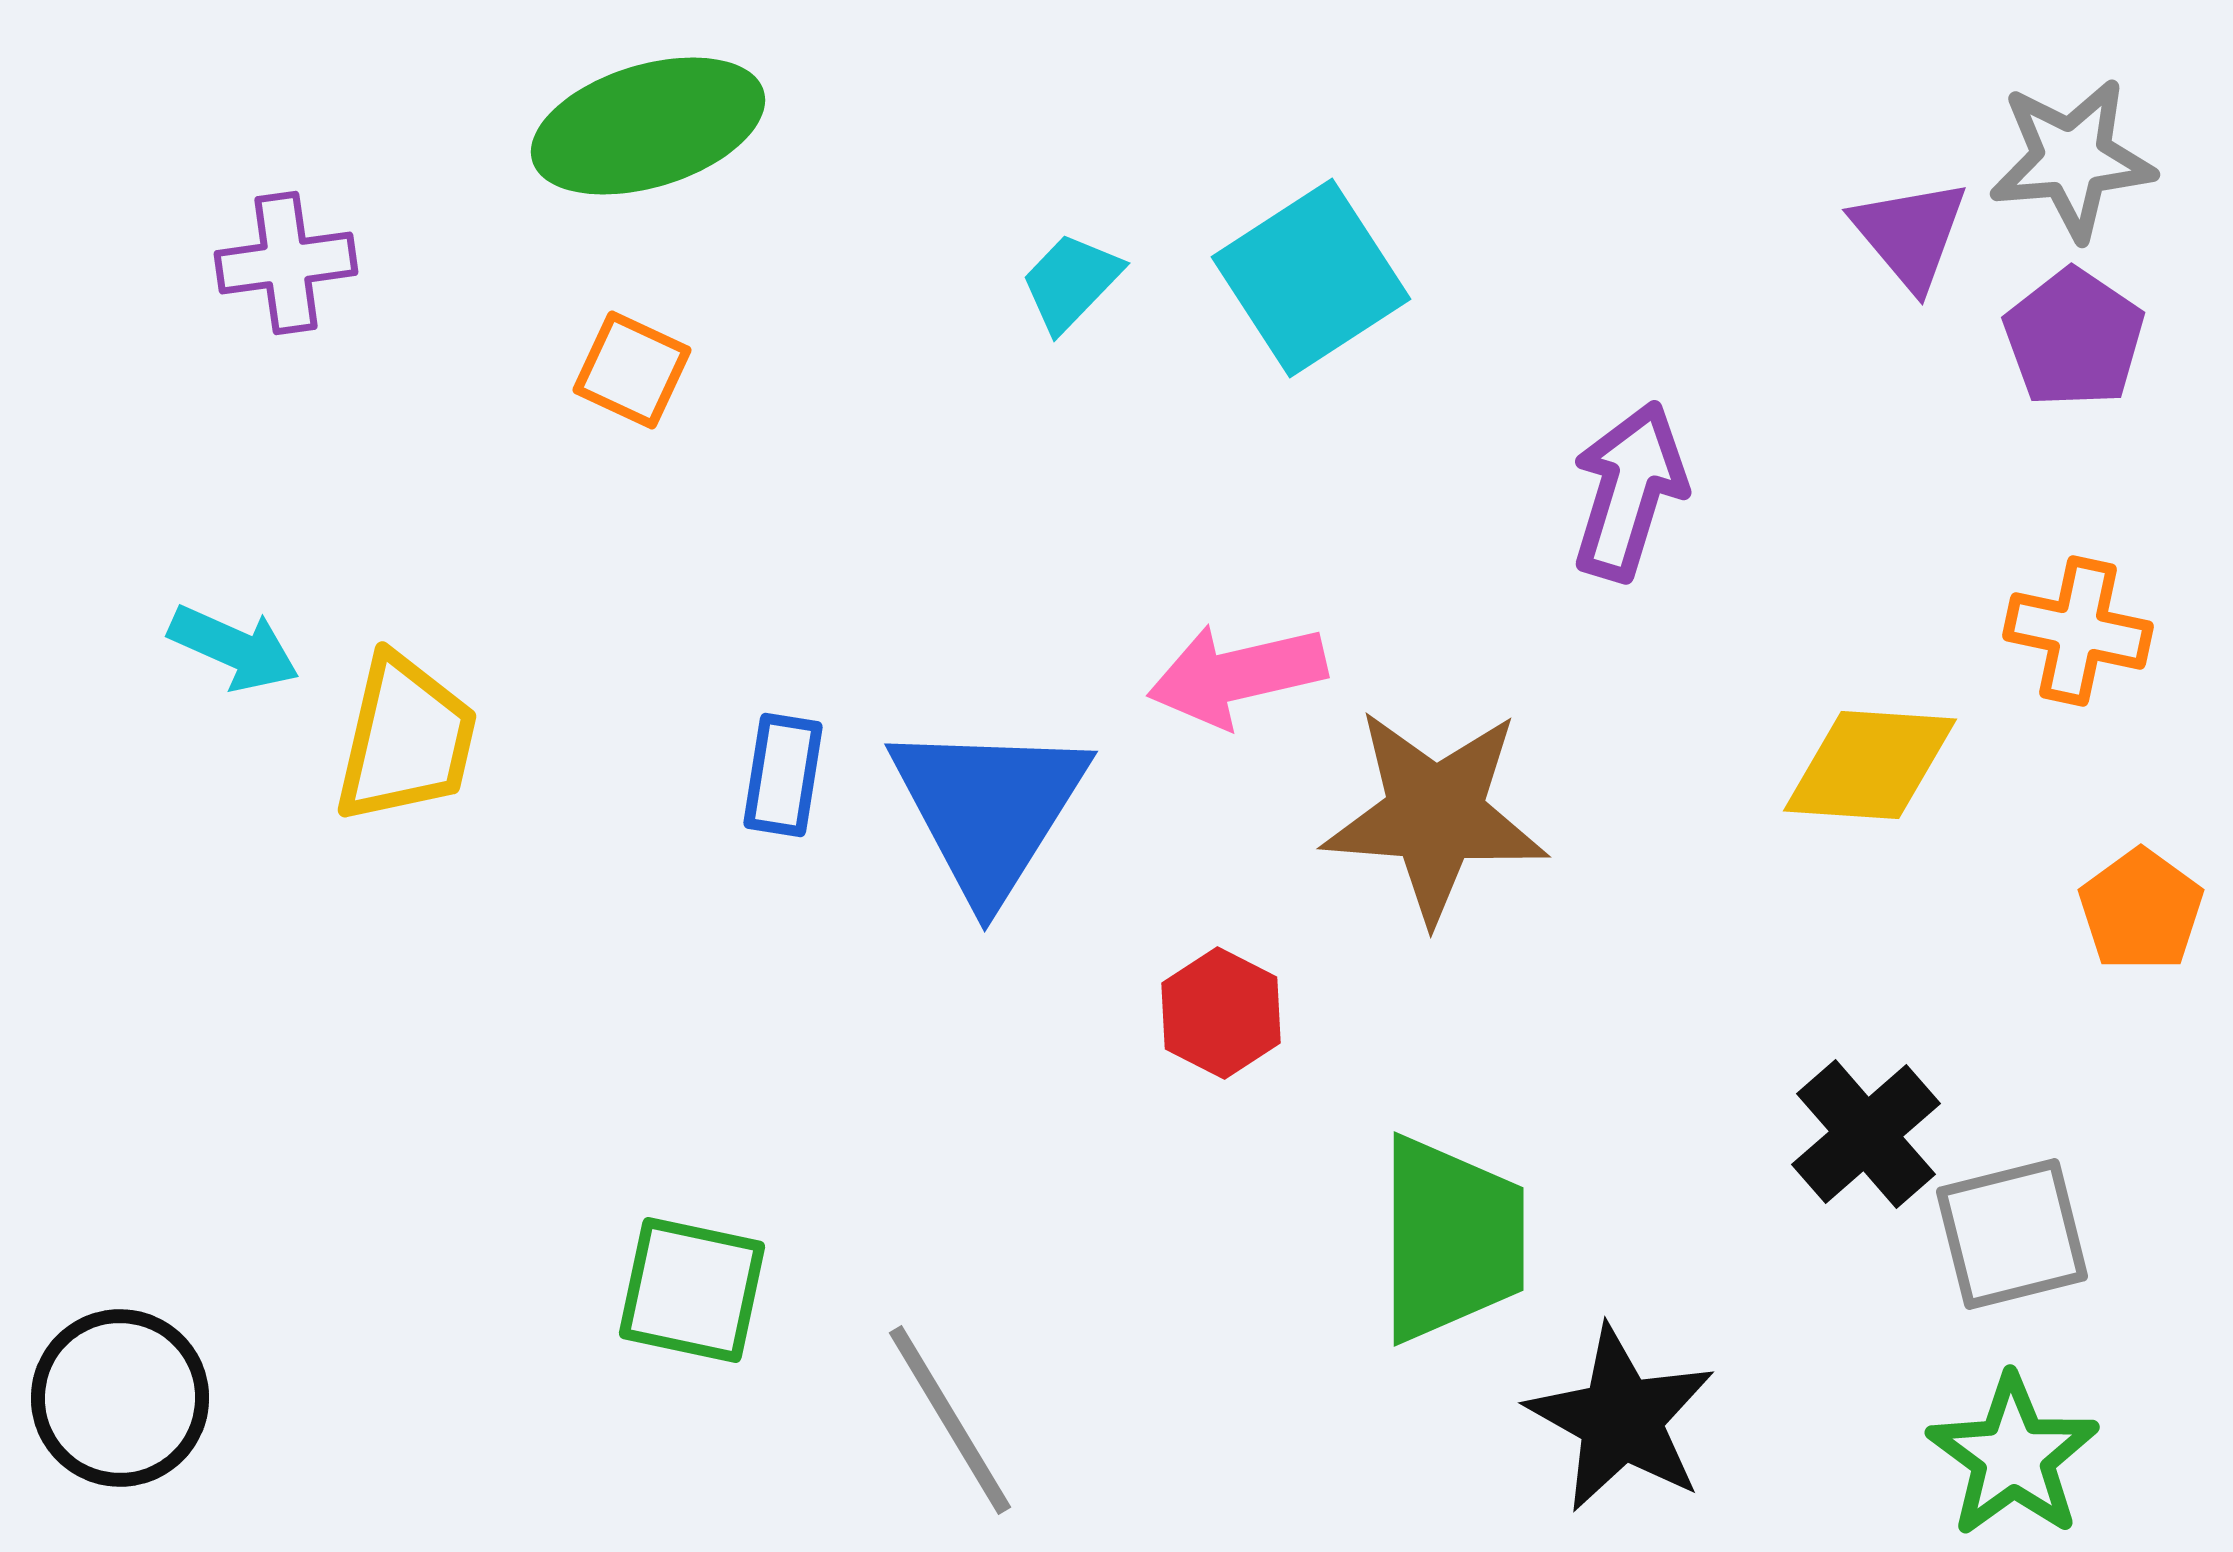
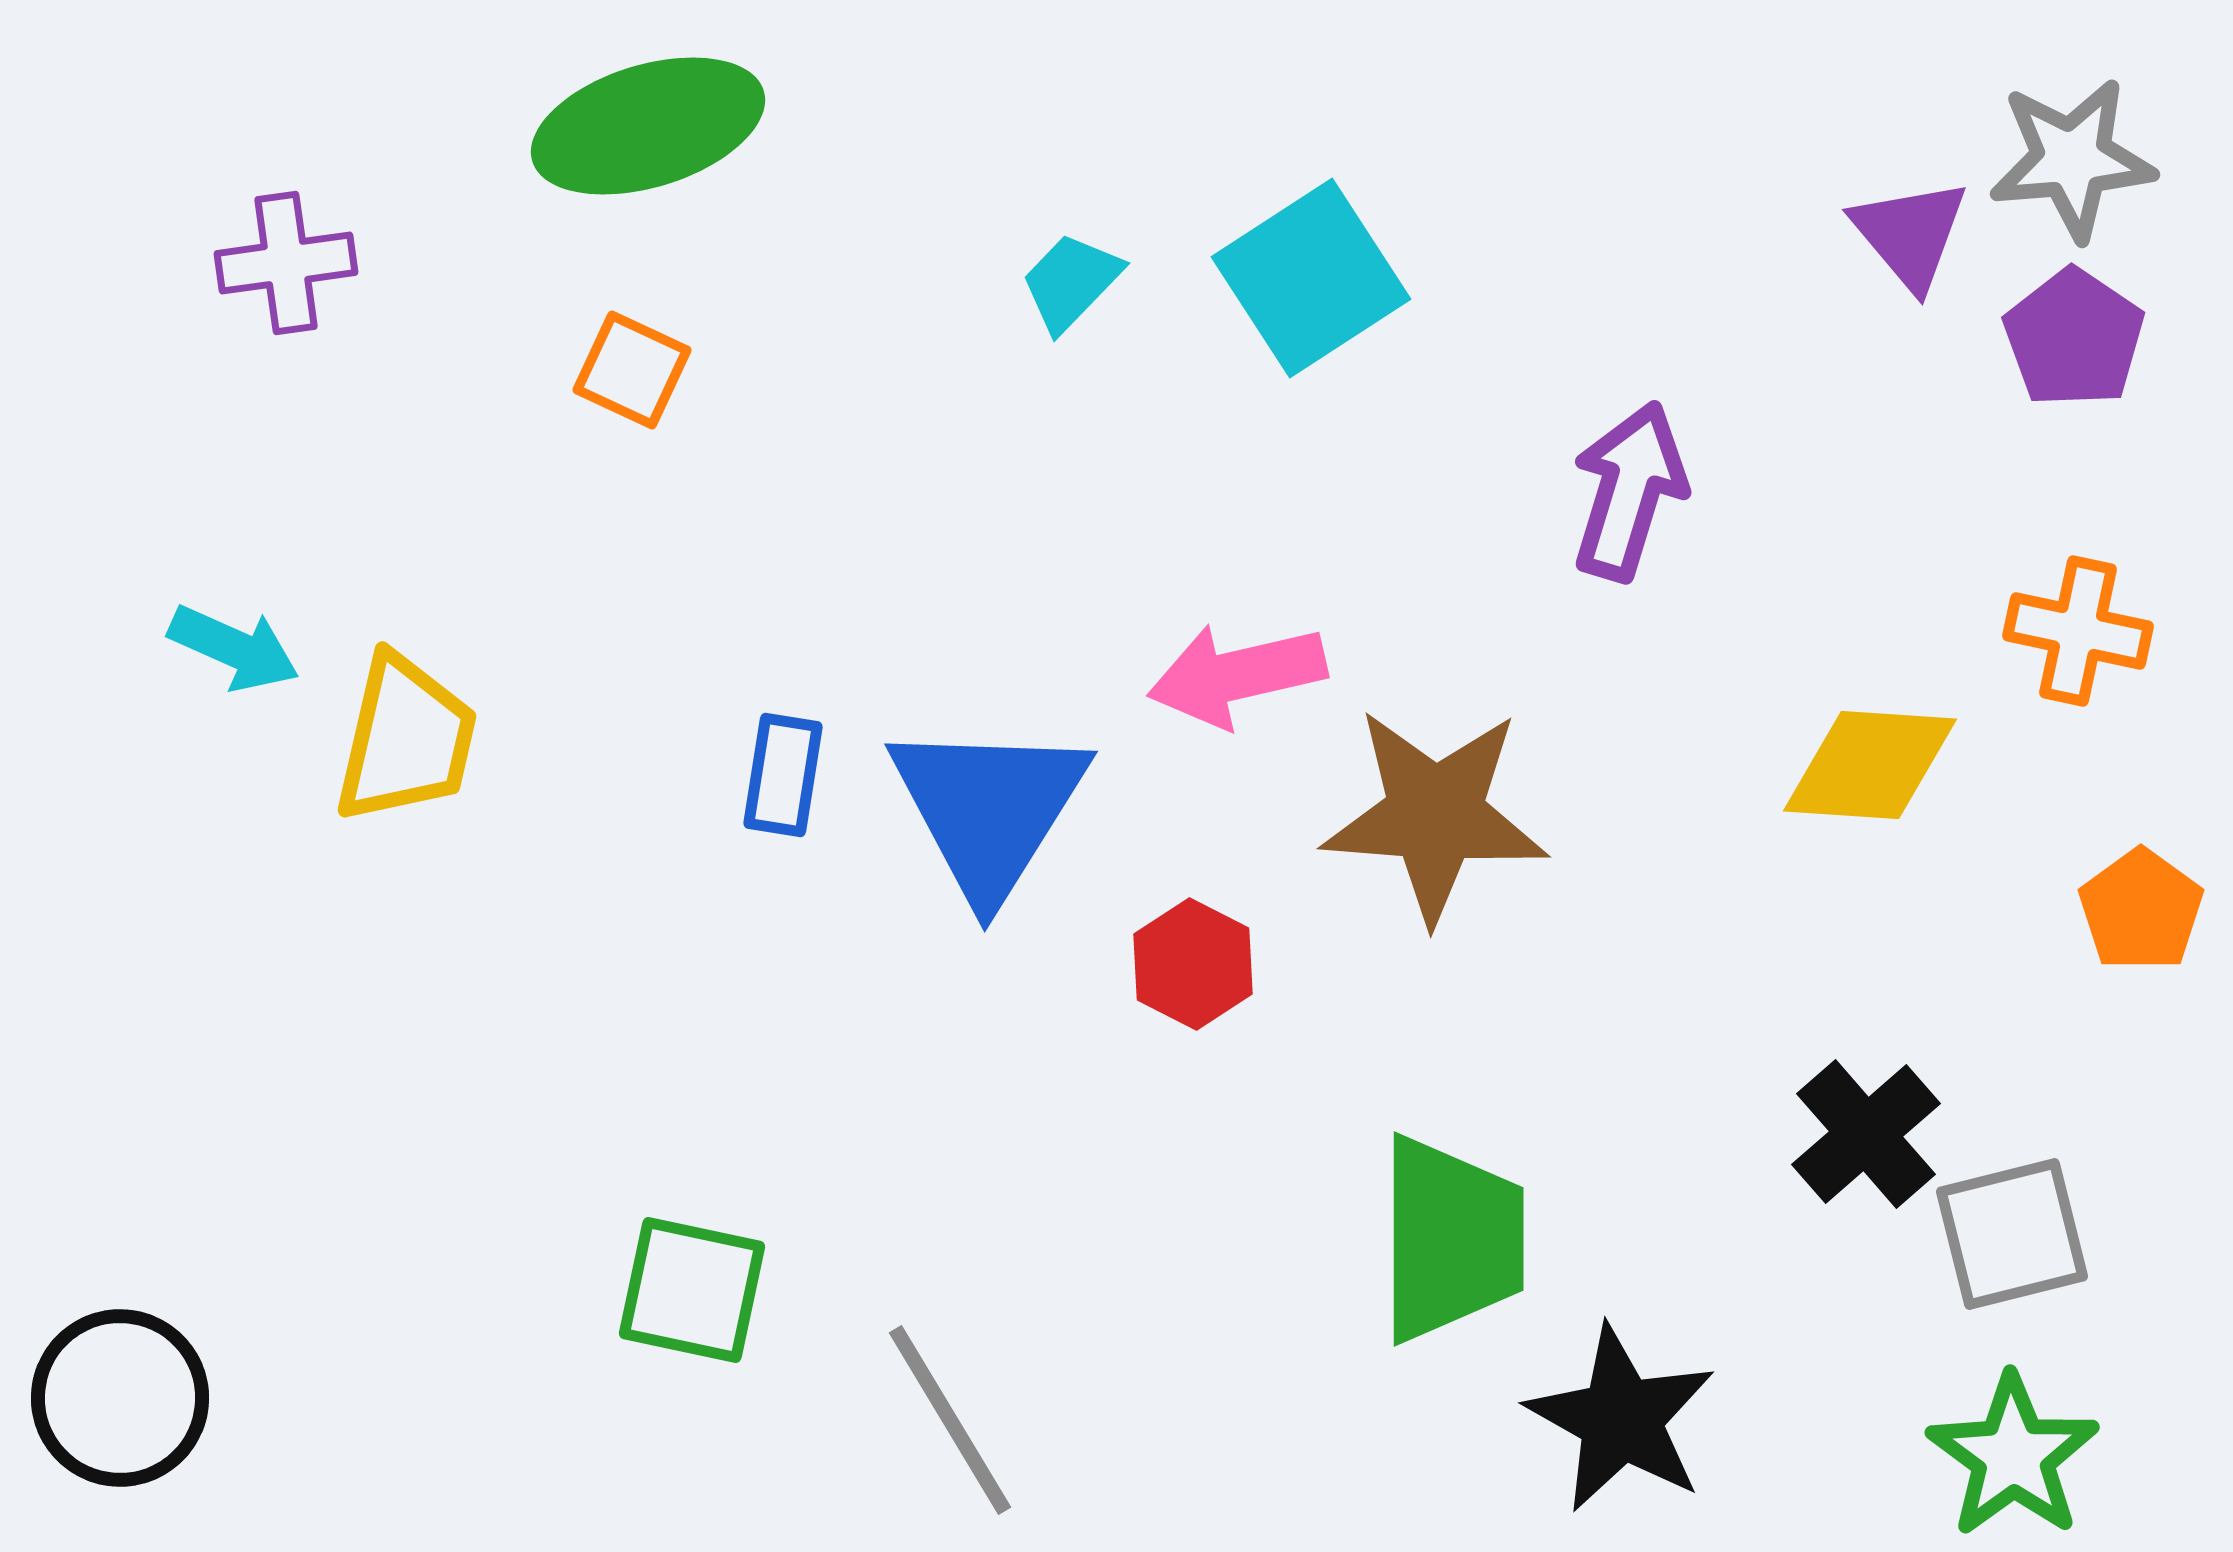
red hexagon: moved 28 px left, 49 px up
